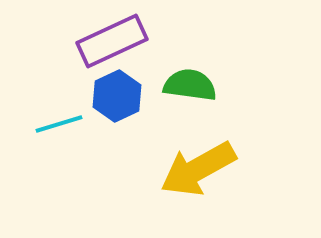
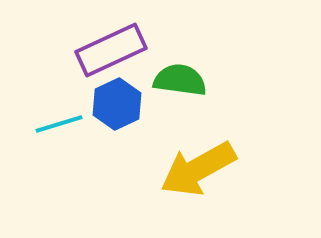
purple rectangle: moved 1 px left, 9 px down
green semicircle: moved 10 px left, 5 px up
blue hexagon: moved 8 px down
